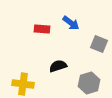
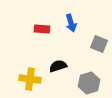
blue arrow: rotated 36 degrees clockwise
yellow cross: moved 7 px right, 5 px up
